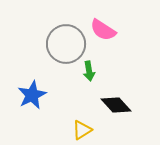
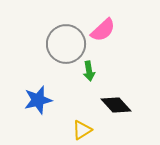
pink semicircle: rotated 76 degrees counterclockwise
blue star: moved 6 px right, 5 px down; rotated 12 degrees clockwise
